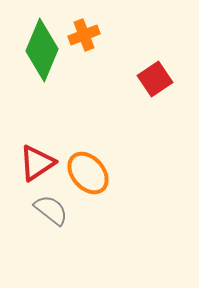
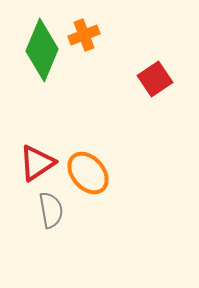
gray semicircle: rotated 42 degrees clockwise
